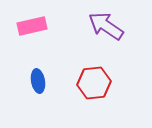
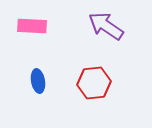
pink rectangle: rotated 16 degrees clockwise
